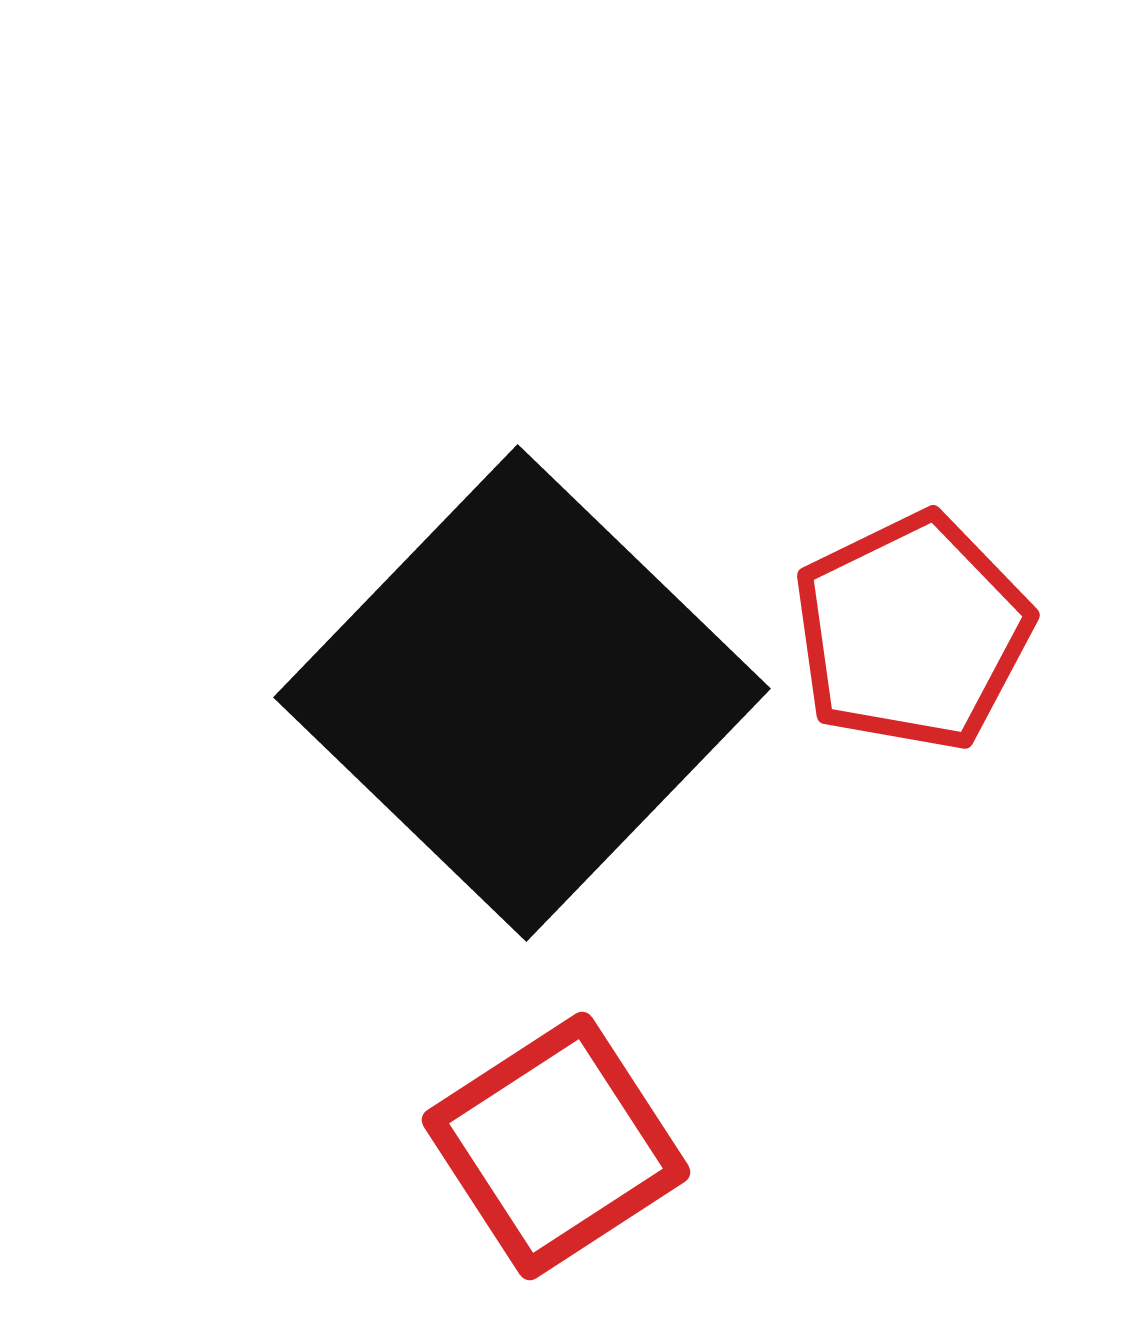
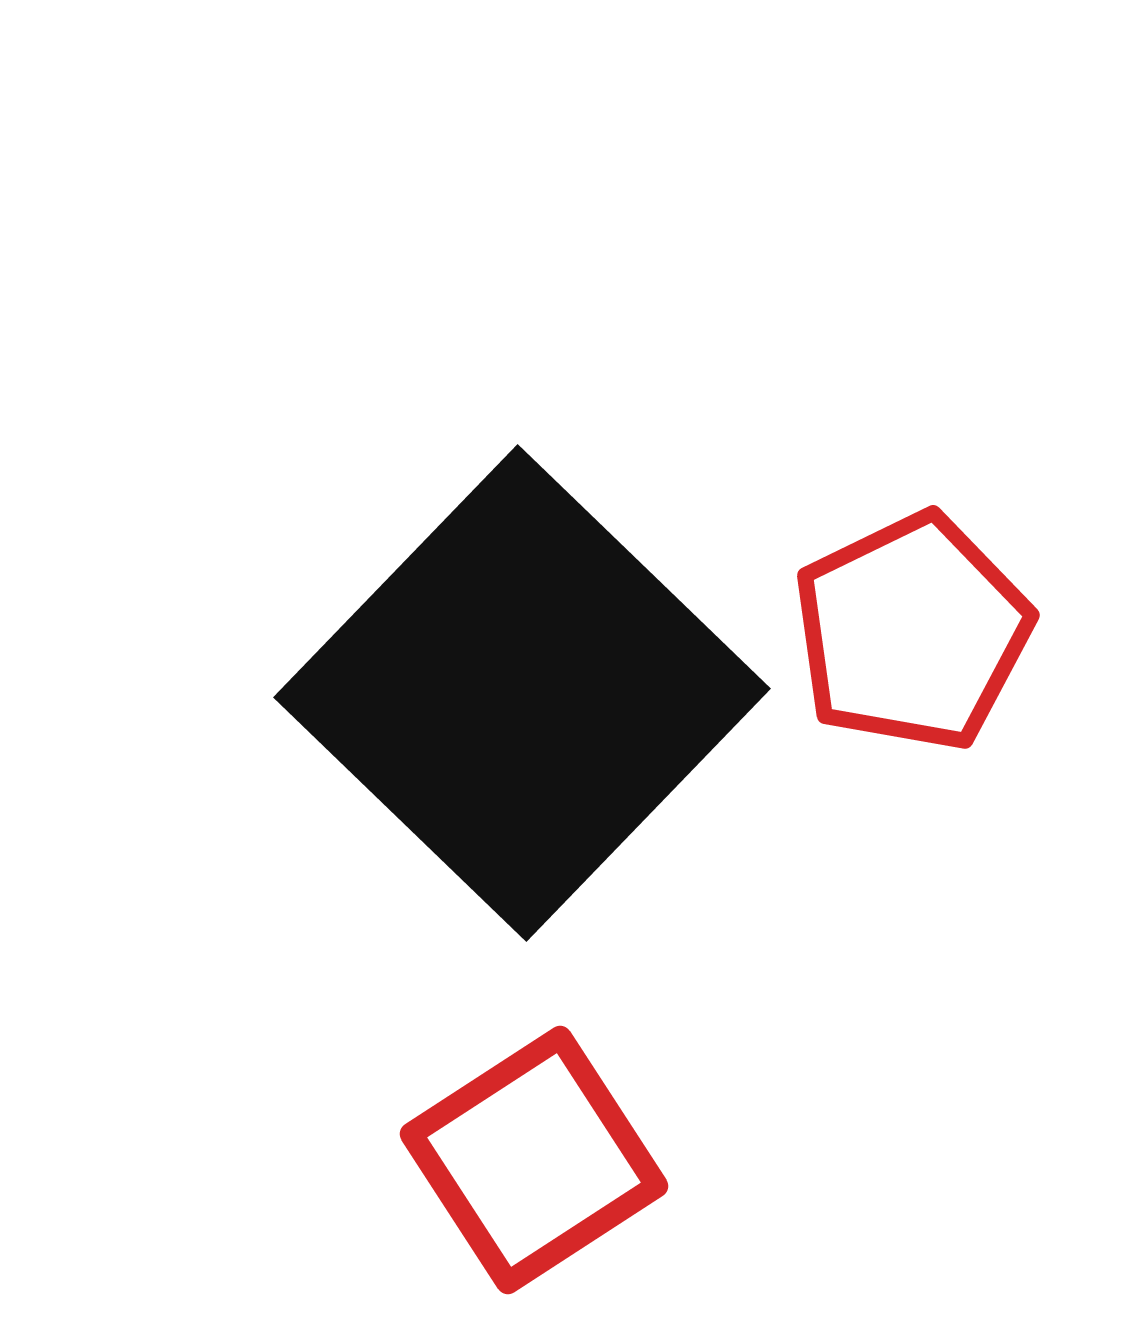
red square: moved 22 px left, 14 px down
